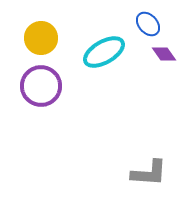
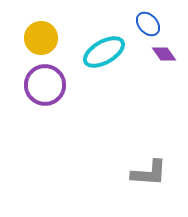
purple circle: moved 4 px right, 1 px up
